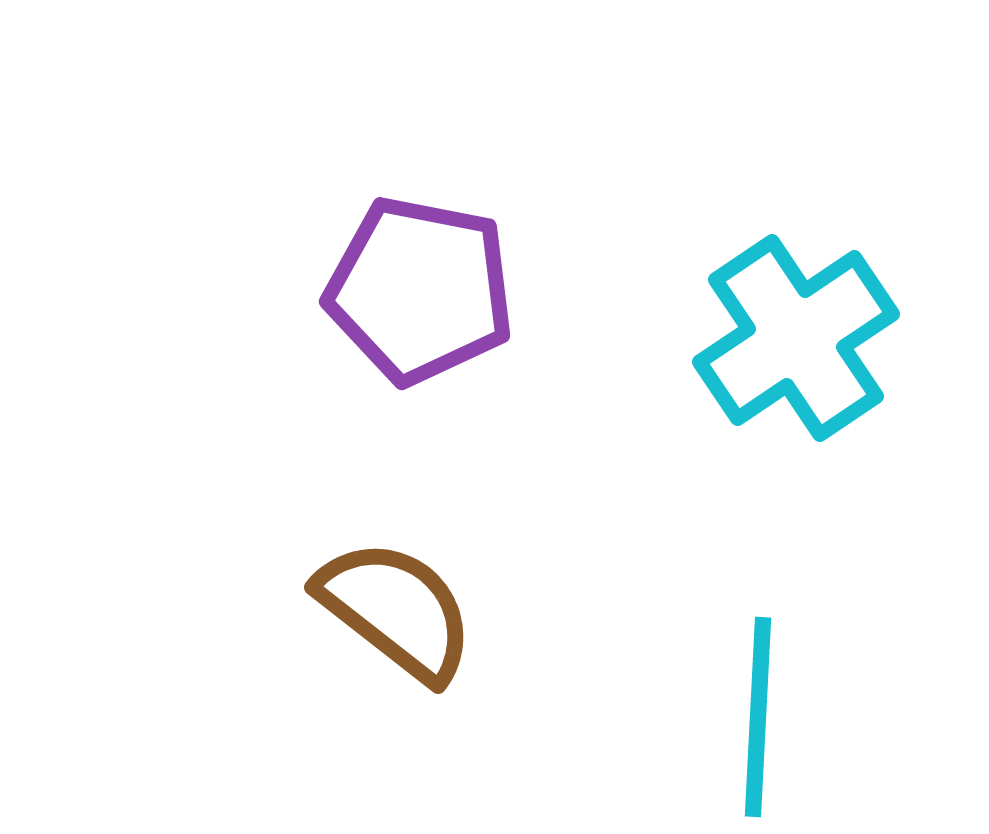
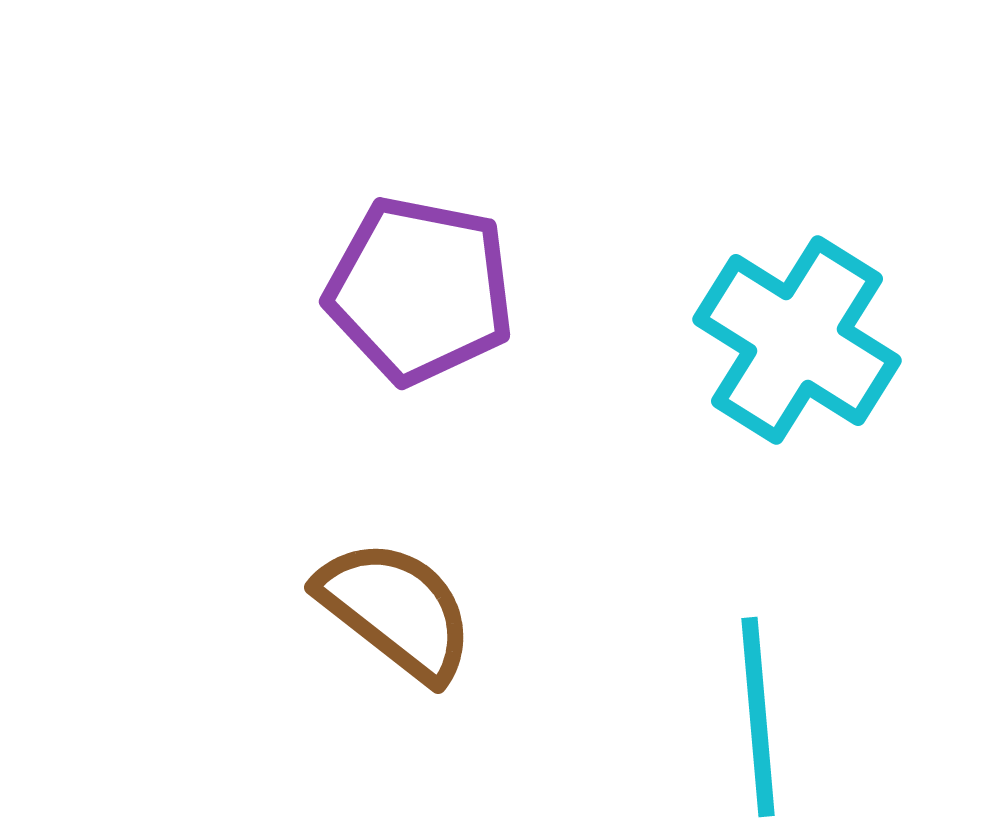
cyan cross: moved 1 px right, 2 px down; rotated 24 degrees counterclockwise
cyan line: rotated 8 degrees counterclockwise
